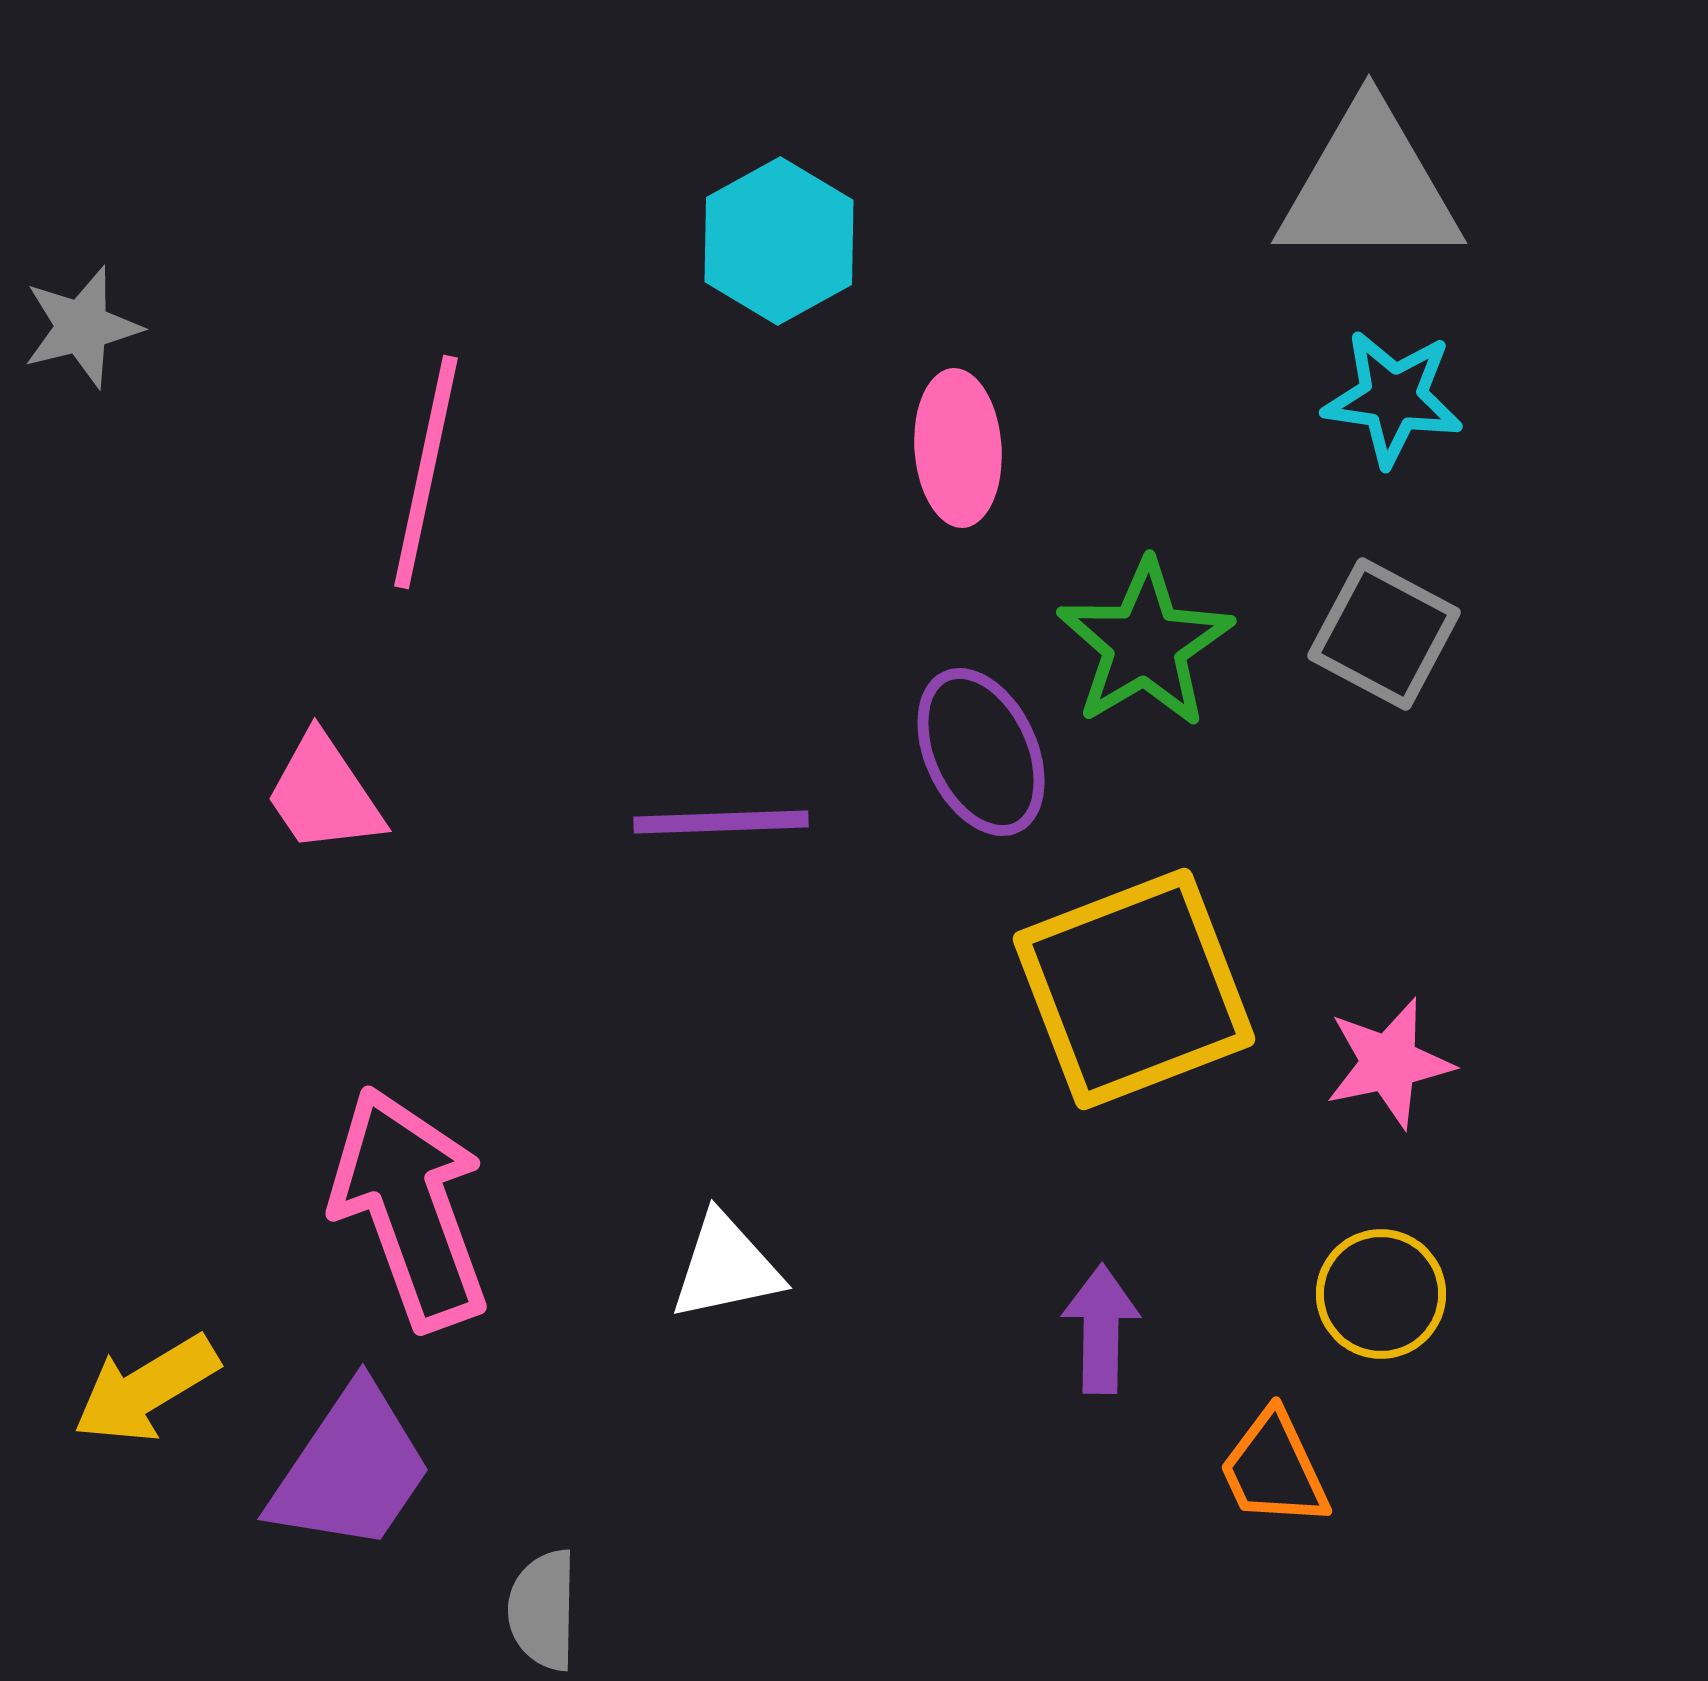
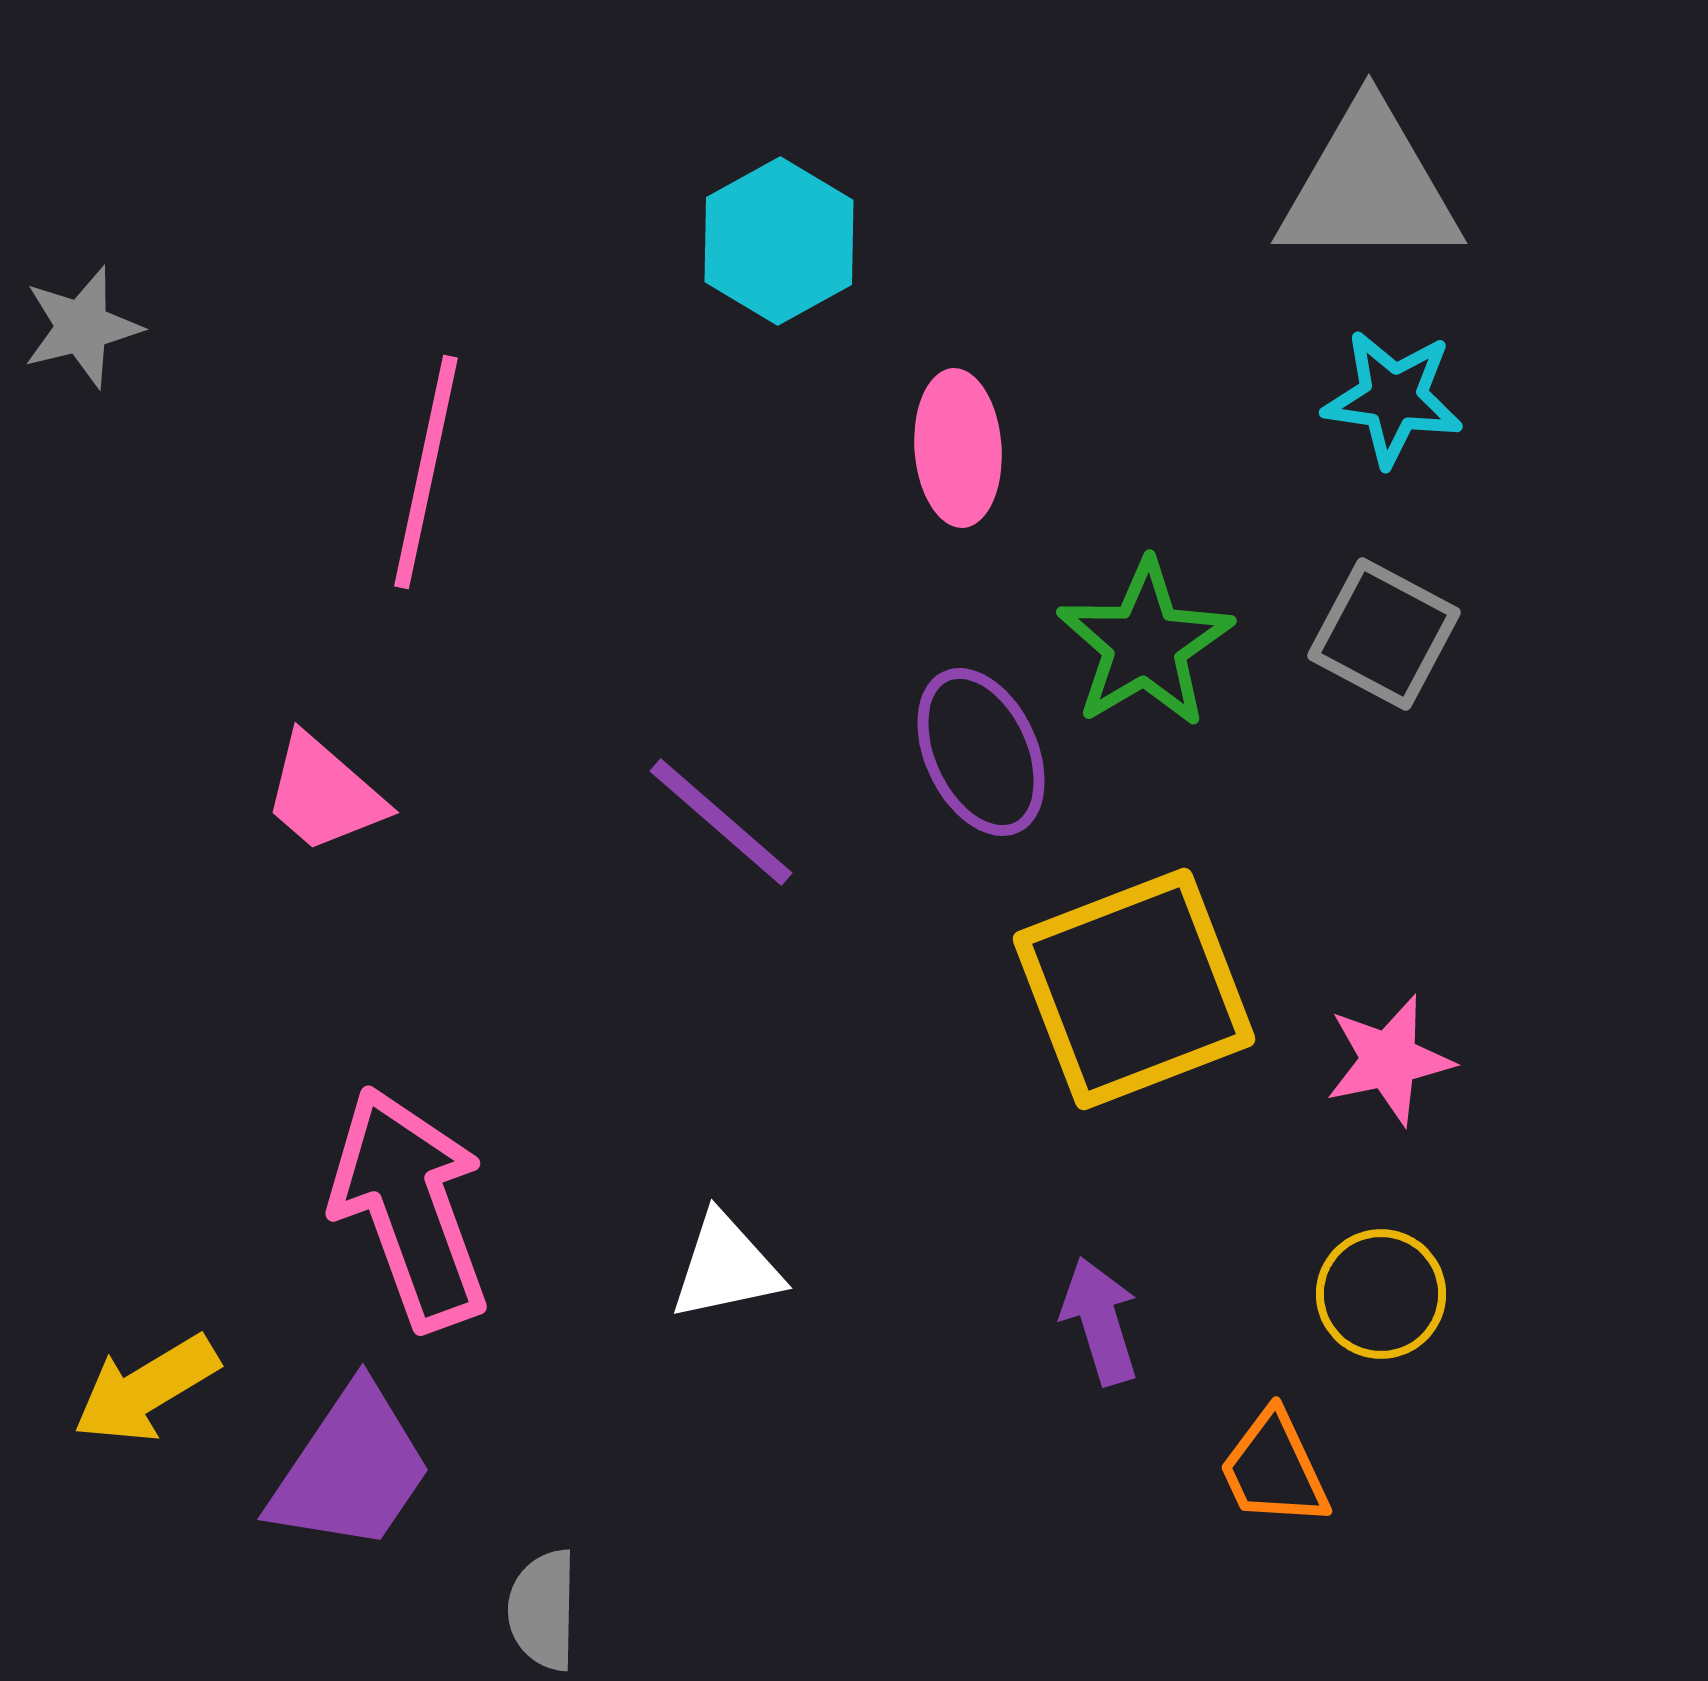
pink trapezoid: rotated 15 degrees counterclockwise
purple line: rotated 43 degrees clockwise
pink star: moved 3 px up
purple arrow: moved 1 px left, 8 px up; rotated 18 degrees counterclockwise
